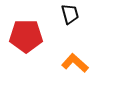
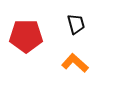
black trapezoid: moved 6 px right, 10 px down
